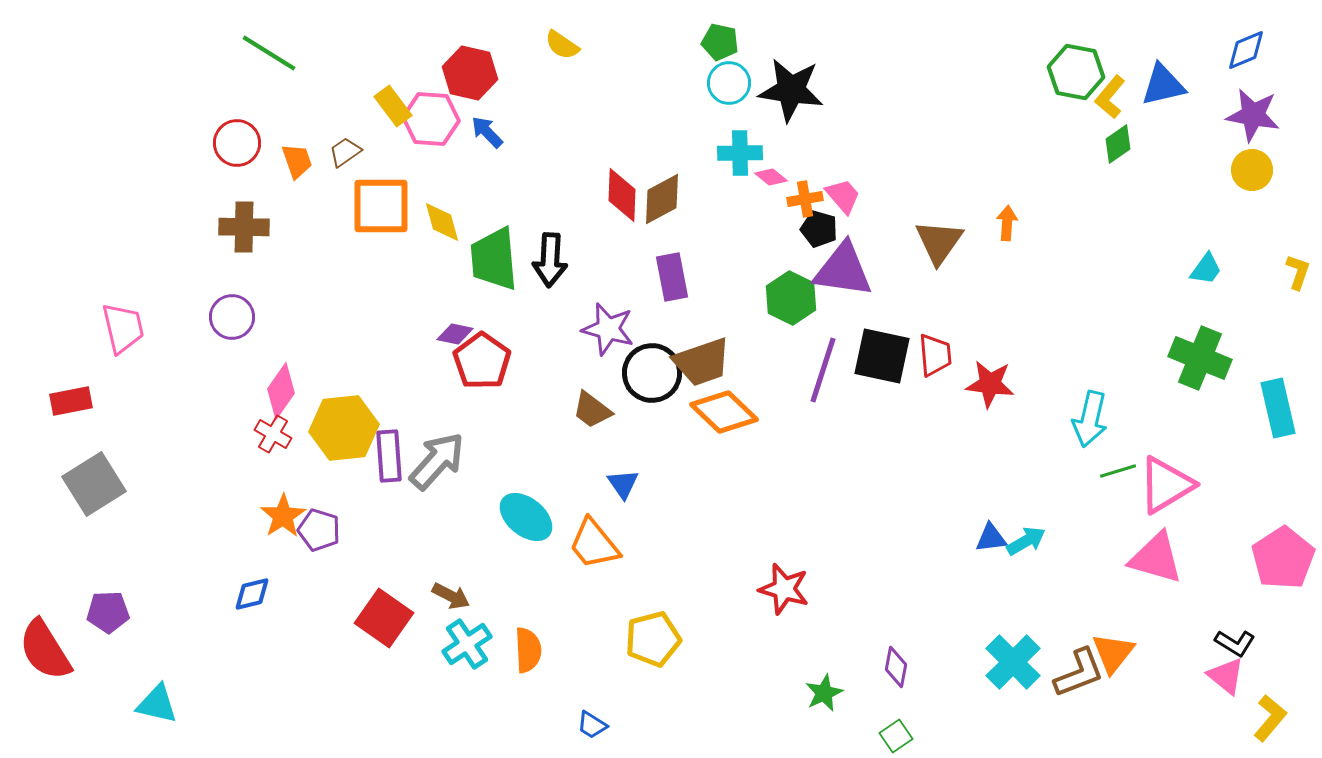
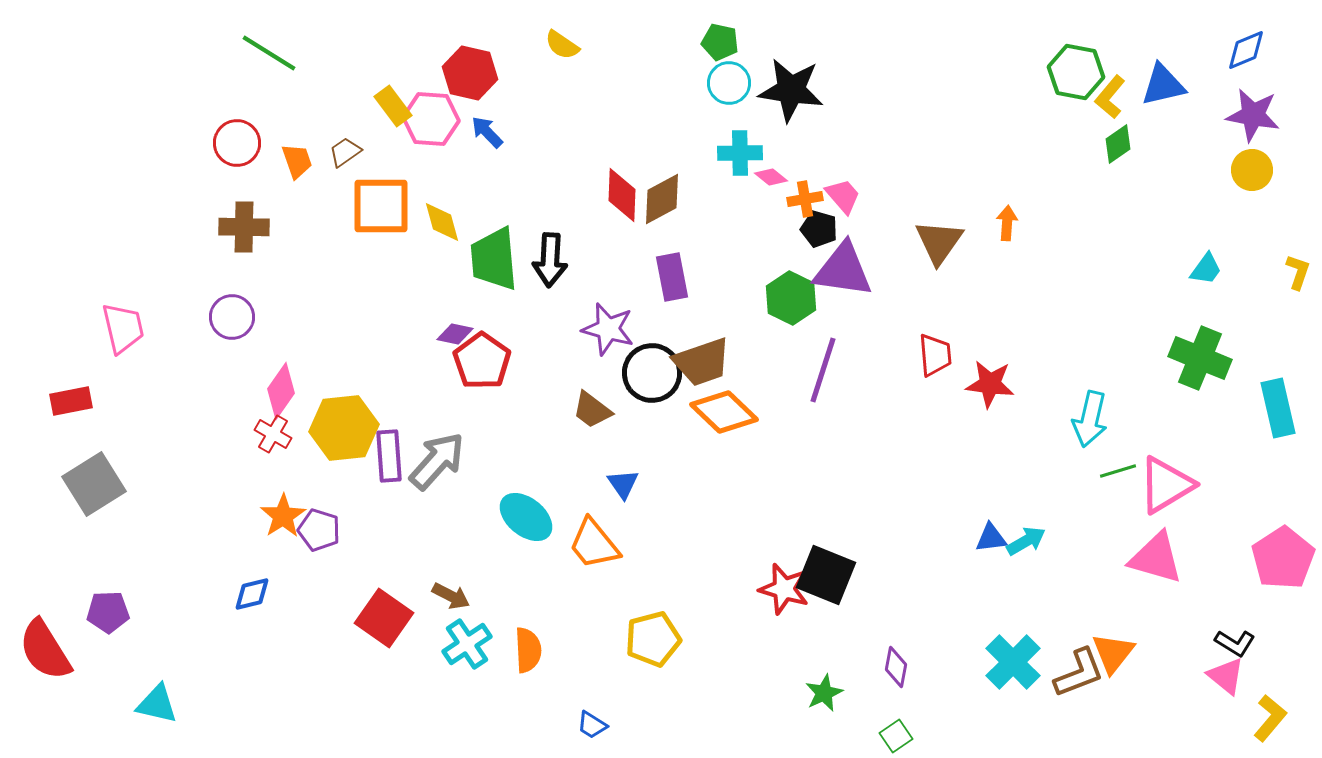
black square at (882, 356): moved 56 px left, 219 px down; rotated 10 degrees clockwise
